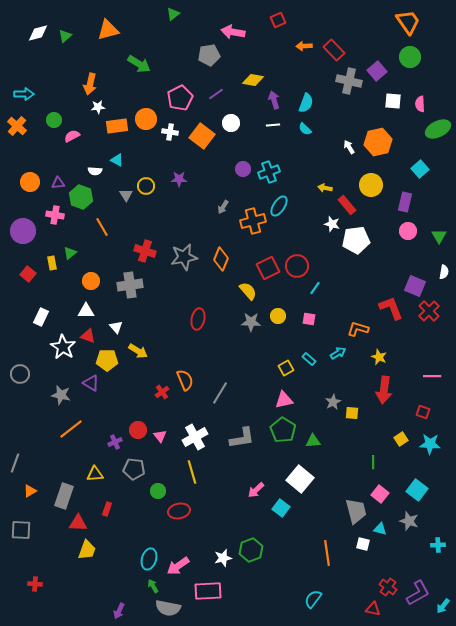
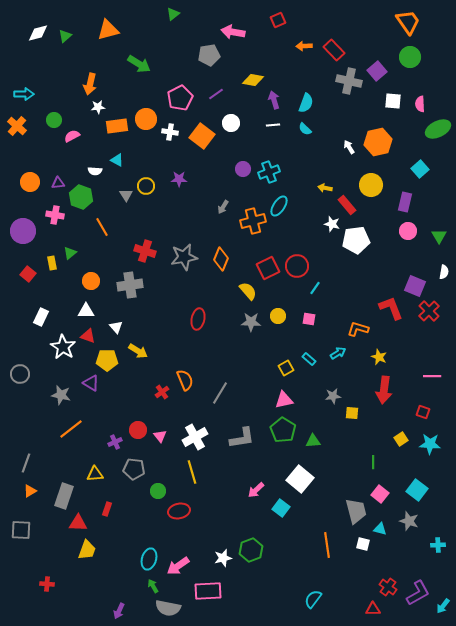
gray star at (333, 402): moved 6 px up; rotated 21 degrees clockwise
gray line at (15, 463): moved 11 px right
orange line at (327, 553): moved 8 px up
red cross at (35, 584): moved 12 px right
red triangle at (373, 609): rotated 14 degrees counterclockwise
